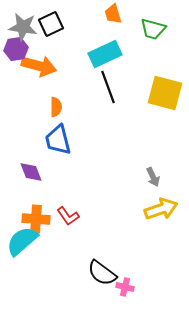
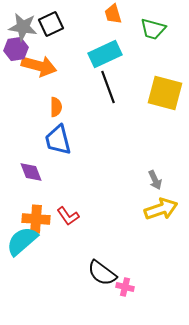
gray arrow: moved 2 px right, 3 px down
